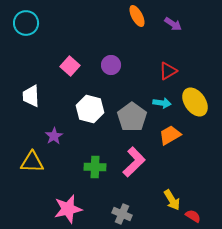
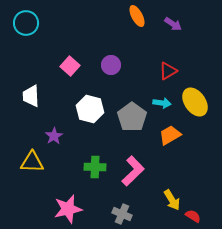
pink L-shape: moved 1 px left, 9 px down
